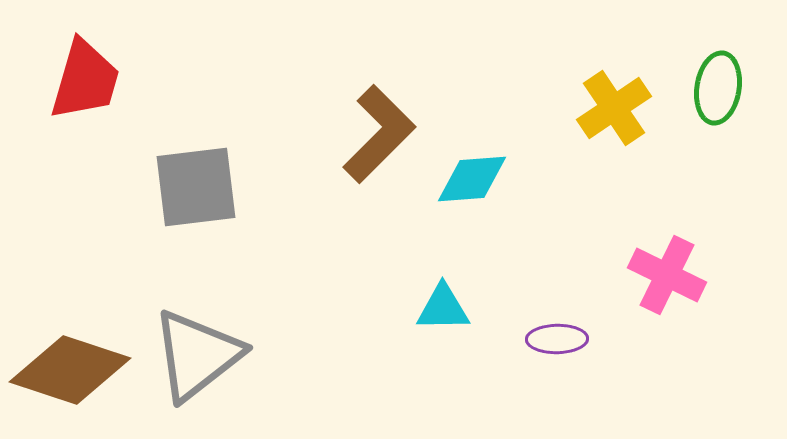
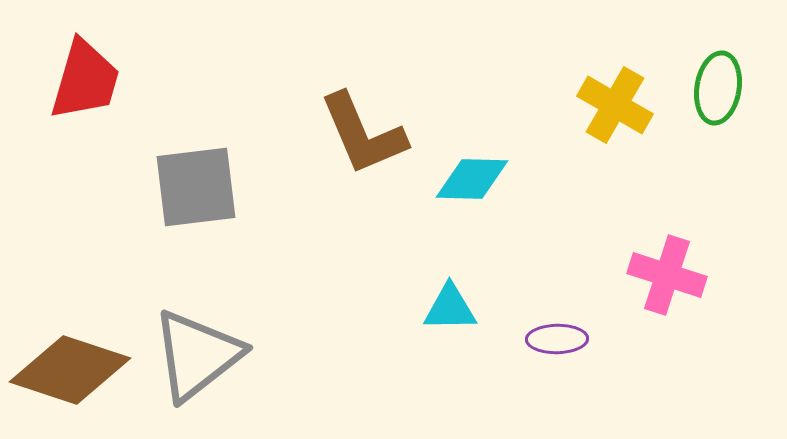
yellow cross: moved 1 px right, 3 px up; rotated 26 degrees counterclockwise
brown L-shape: moved 16 px left; rotated 112 degrees clockwise
cyan diamond: rotated 6 degrees clockwise
pink cross: rotated 8 degrees counterclockwise
cyan triangle: moved 7 px right
